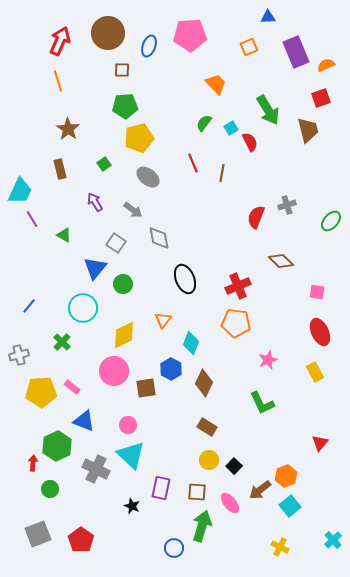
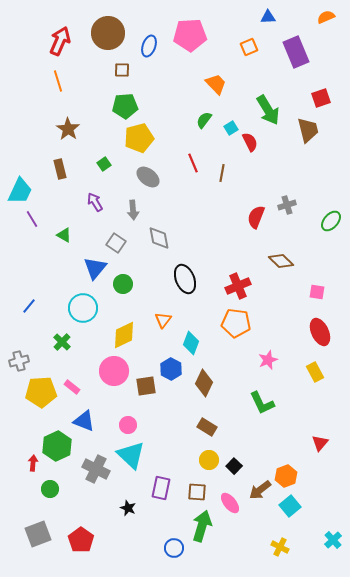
orange semicircle at (326, 65): moved 48 px up
green semicircle at (204, 123): moved 3 px up
gray arrow at (133, 210): rotated 48 degrees clockwise
gray cross at (19, 355): moved 6 px down
brown square at (146, 388): moved 2 px up
black star at (132, 506): moved 4 px left, 2 px down
